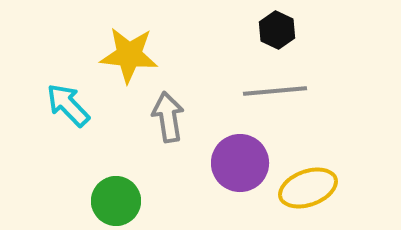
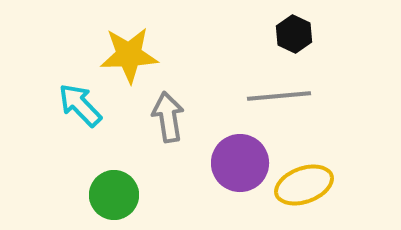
black hexagon: moved 17 px right, 4 px down
yellow star: rotated 8 degrees counterclockwise
gray line: moved 4 px right, 5 px down
cyan arrow: moved 12 px right
yellow ellipse: moved 4 px left, 3 px up
green circle: moved 2 px left, 6 px up
